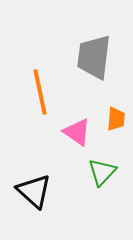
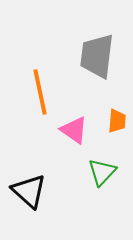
gray trapezoid: moved 3 px right, 1 px up
orange trapezoid: moved 1 px right, 2 px down
pink triangle: moved 3 px left, 2 px up
black triangle: moved 5 px left
